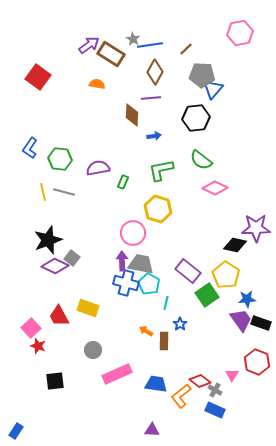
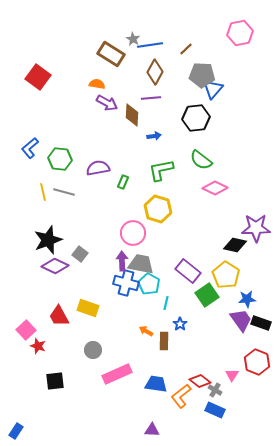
purple arrow at (89, 45): moved 18 px right, 58 px down; rotated 65 degrees clockwise
blue L-shape at (30, 148): rotated 15 degrees clockwise
gray square at (72, 258): moved 8 px right, 4 px up
pink square at (31, 328): moved 5 px left, 2 px down
